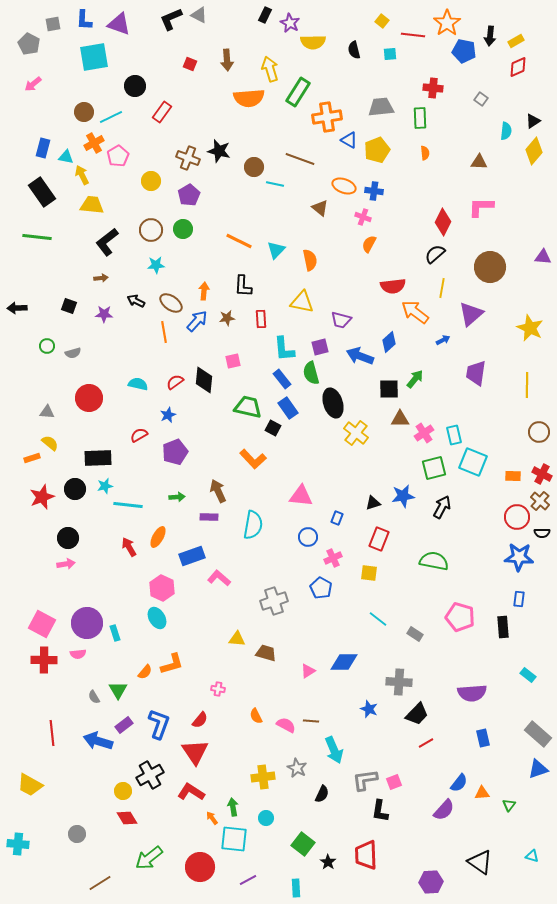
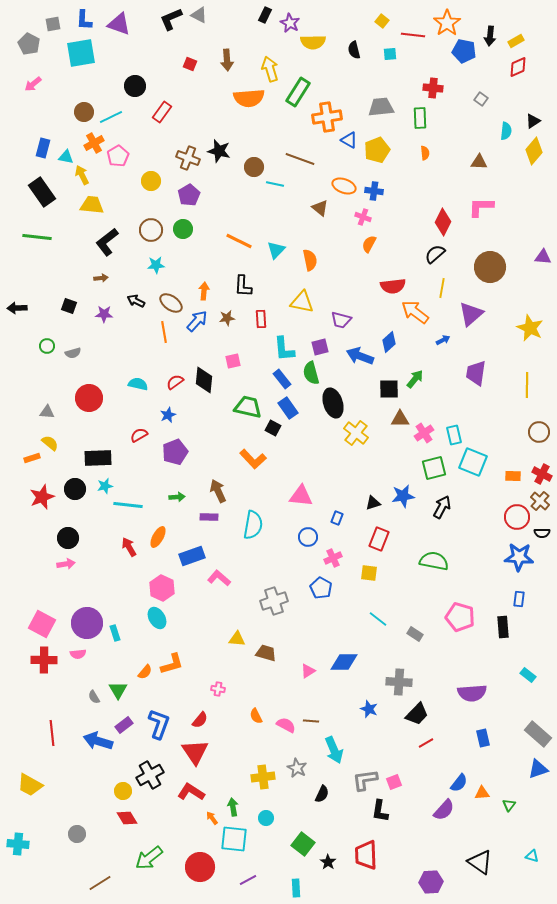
cyan square at (94, 57): moved 13 px left, 4 px up
